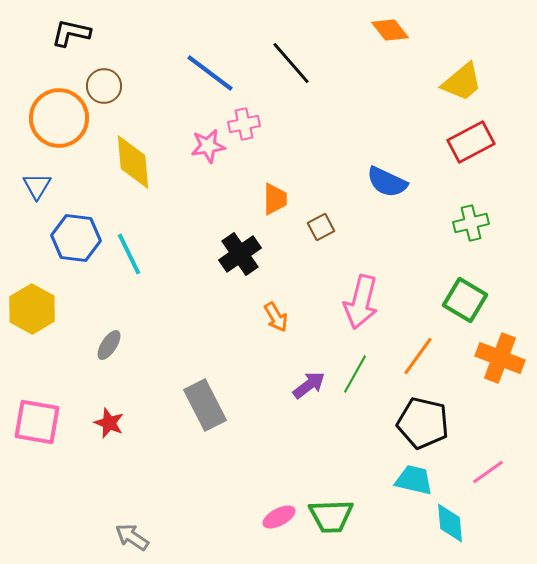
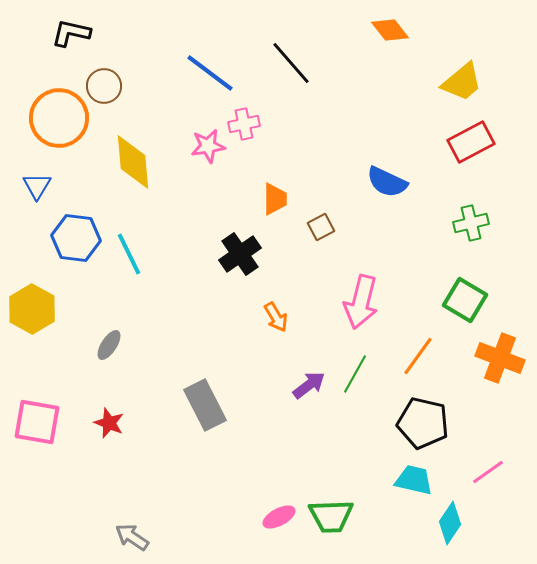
cyan diamond: rotated 39 degrees clockwise
